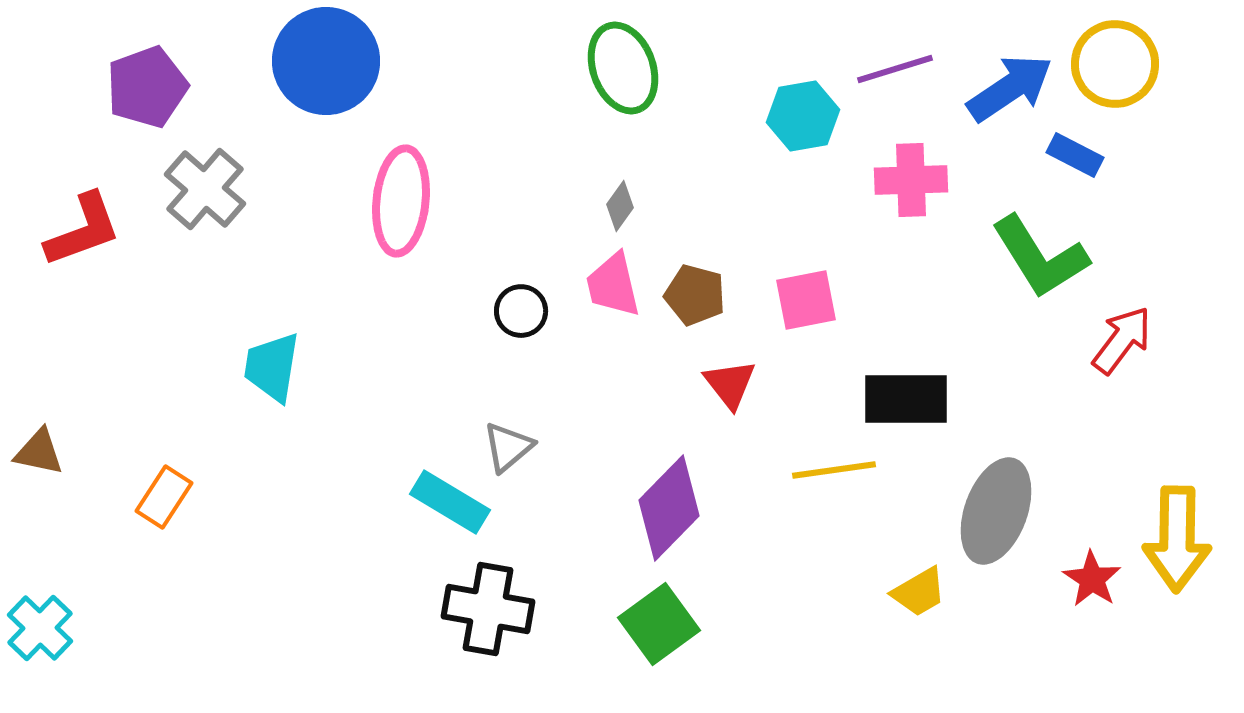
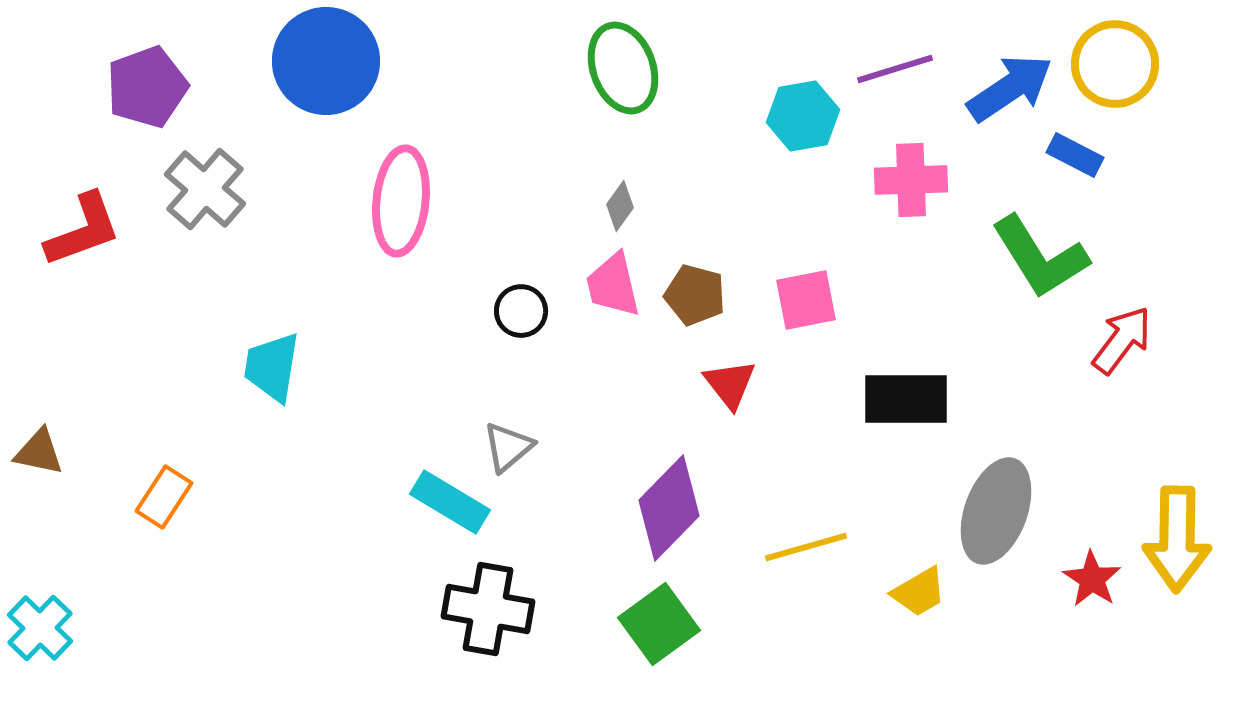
yellow line: moved 28 px left, 77 px down; rotated 8 degrees counterclockwise
